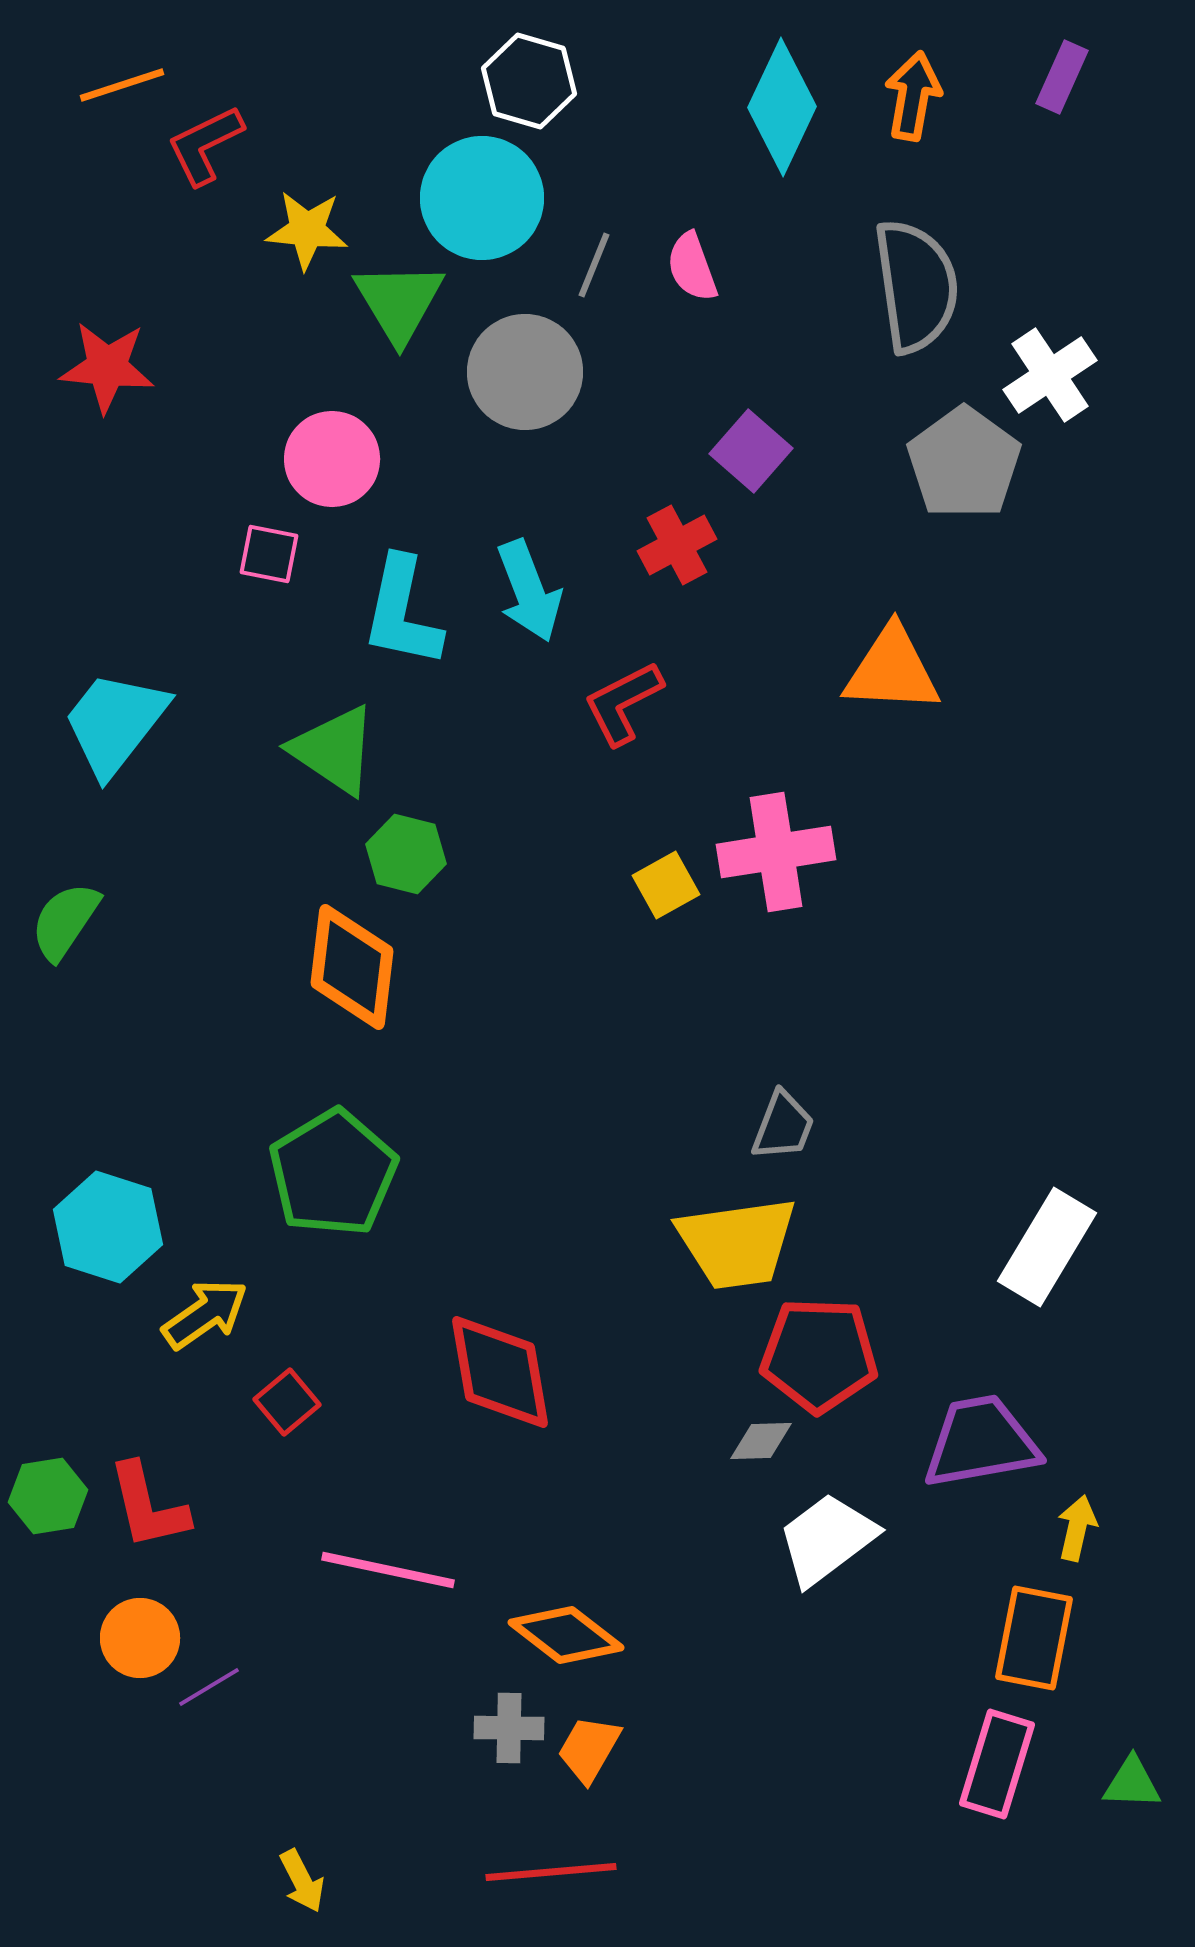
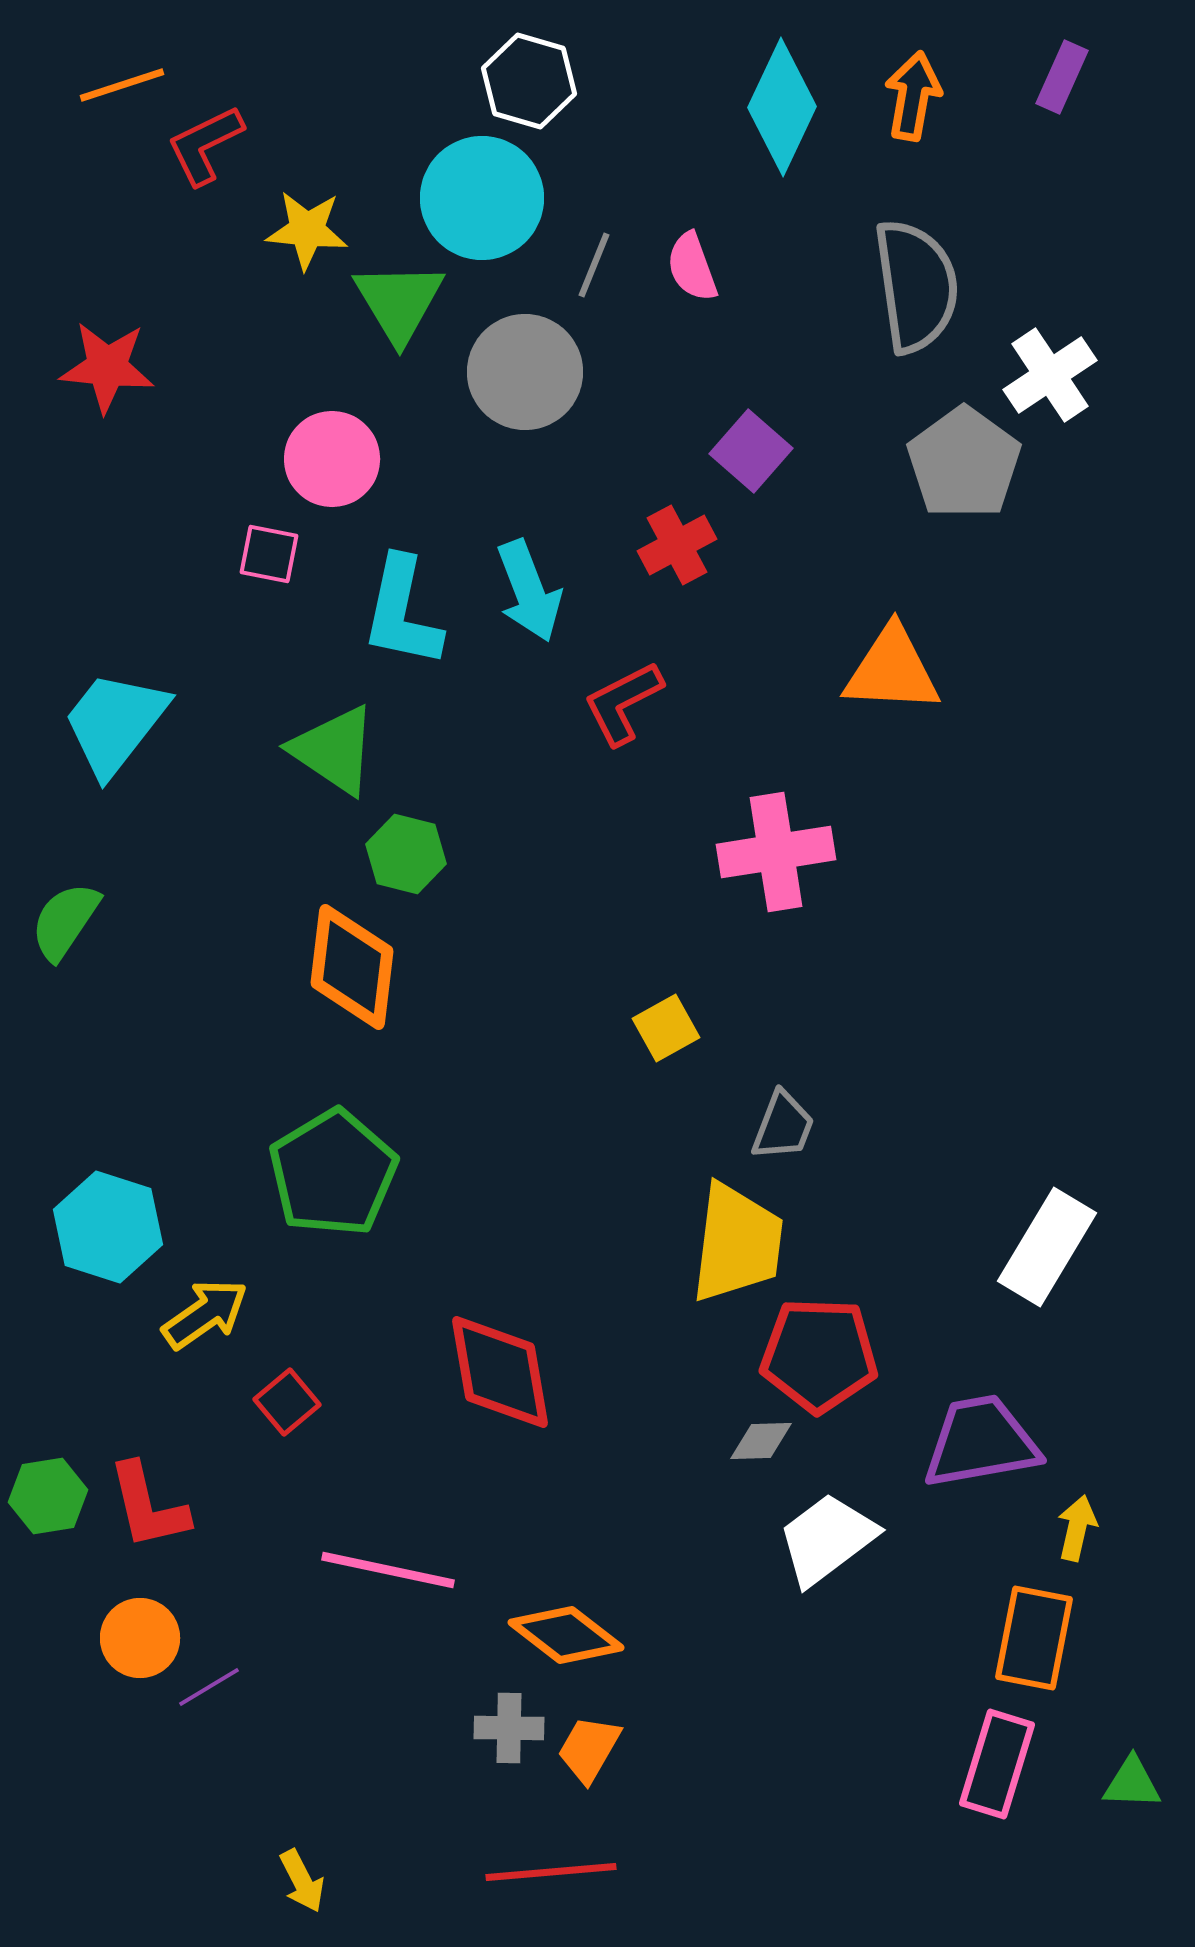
yellow square at (666, 885): moved 143 px down
yellow trapezoid at (737, 1243): rotated 75 degrees counterclockwise
